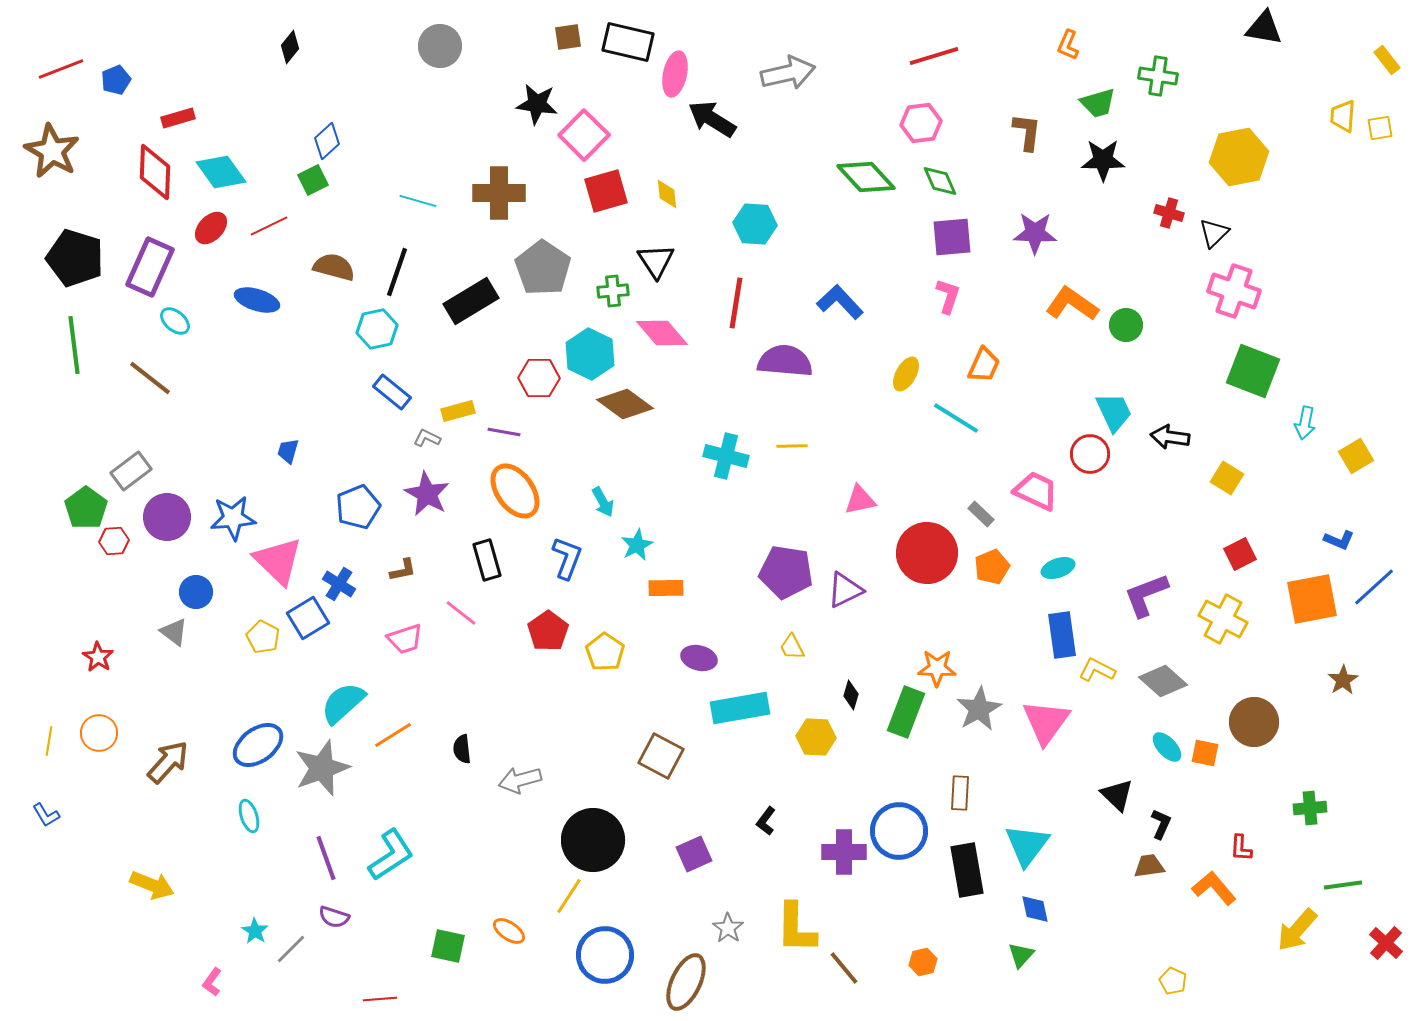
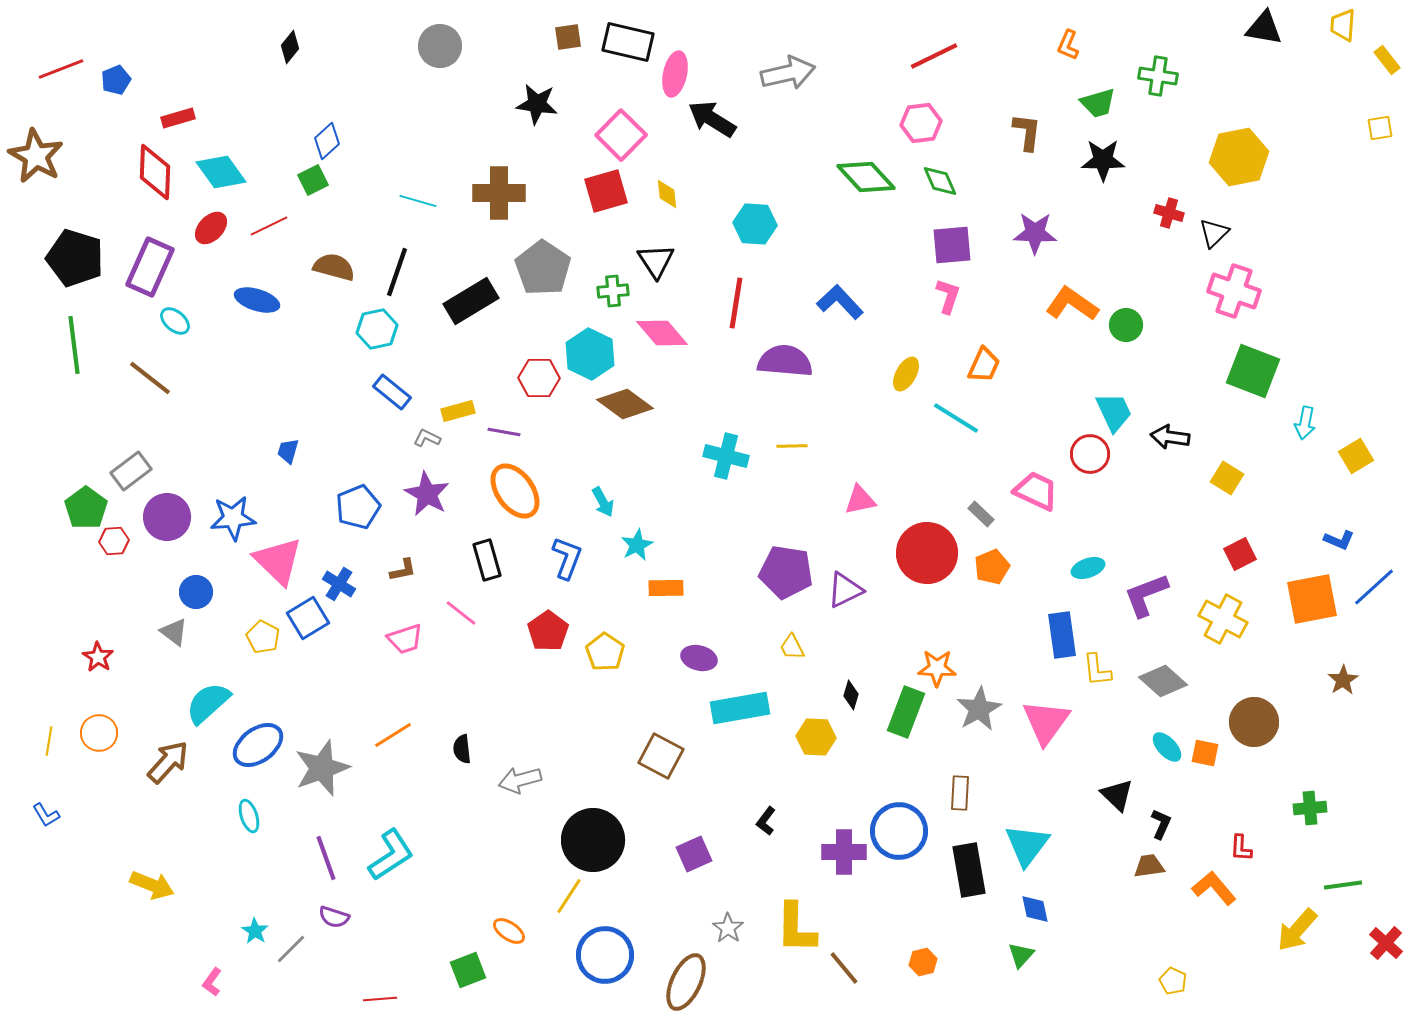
red line at (934, 56): rotated 9 degrees counterclockwise
yellow trapezoid at (1343, 116): moved 91 px up
pink square at (584, 135): moved 37 px right
brown star at (52, 151): moved 16 px left, 5 px down
purple square at (952, 237): moved 8 px down
cyan ellipse at (1058, 568): moved 30 px right
yellow L-shape at (1097, 670): rotated 123 degrees counterclockwise
cyan semicircle at (343, 703): moved 135 px left
black rectangle at (967, 870): moved 2 px right
green square at (448, 946): moved 20 px right, 24 px down; rotated 33 degrees counterclockwise
